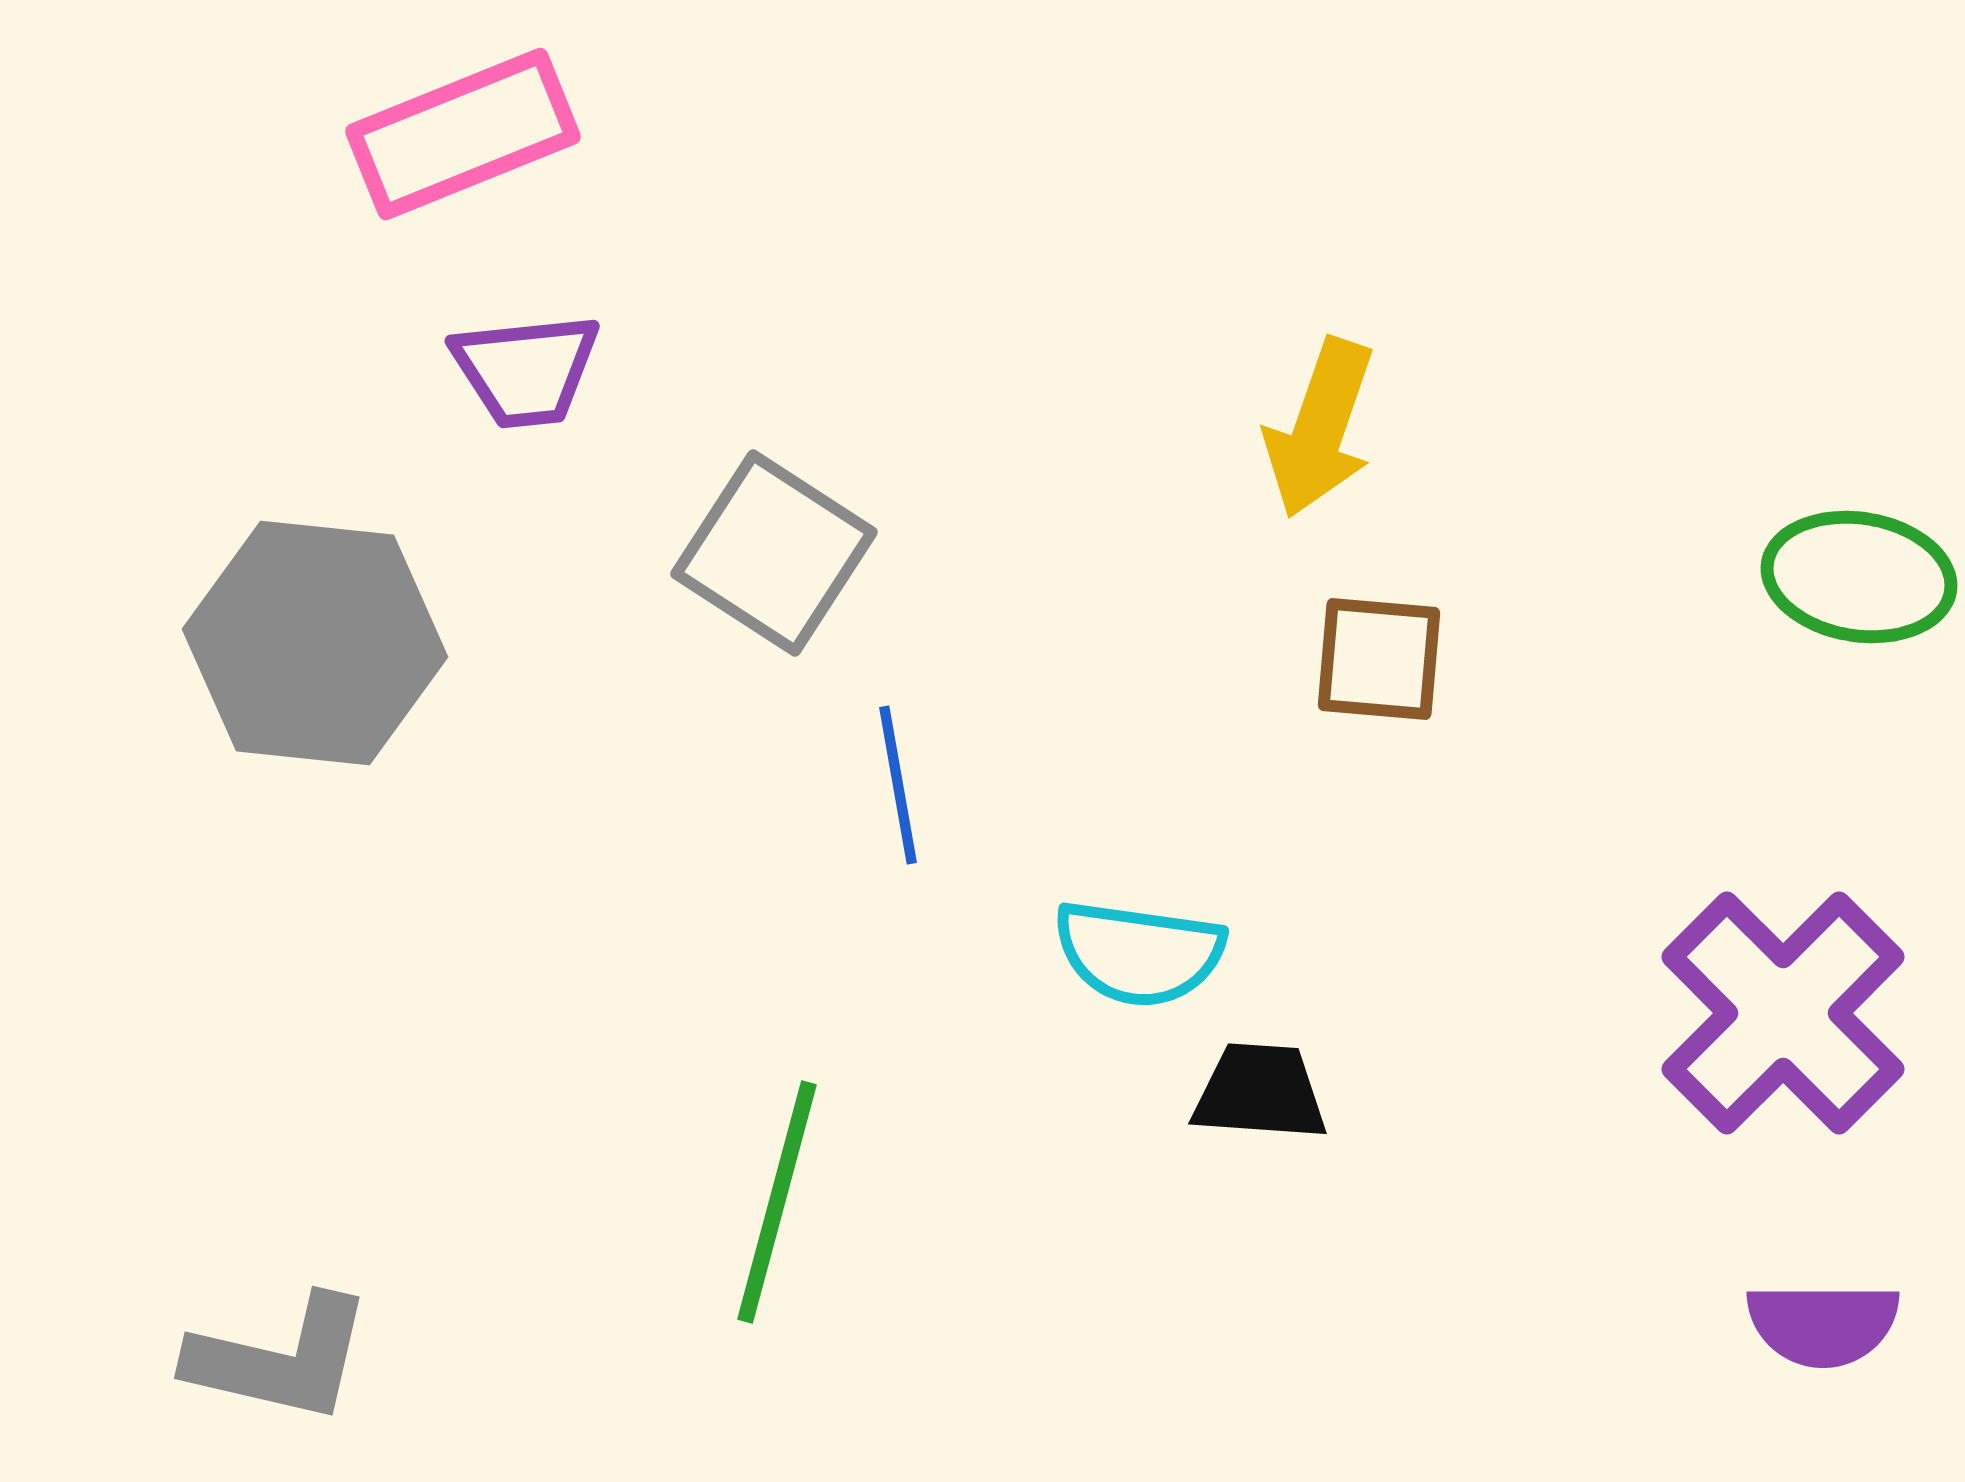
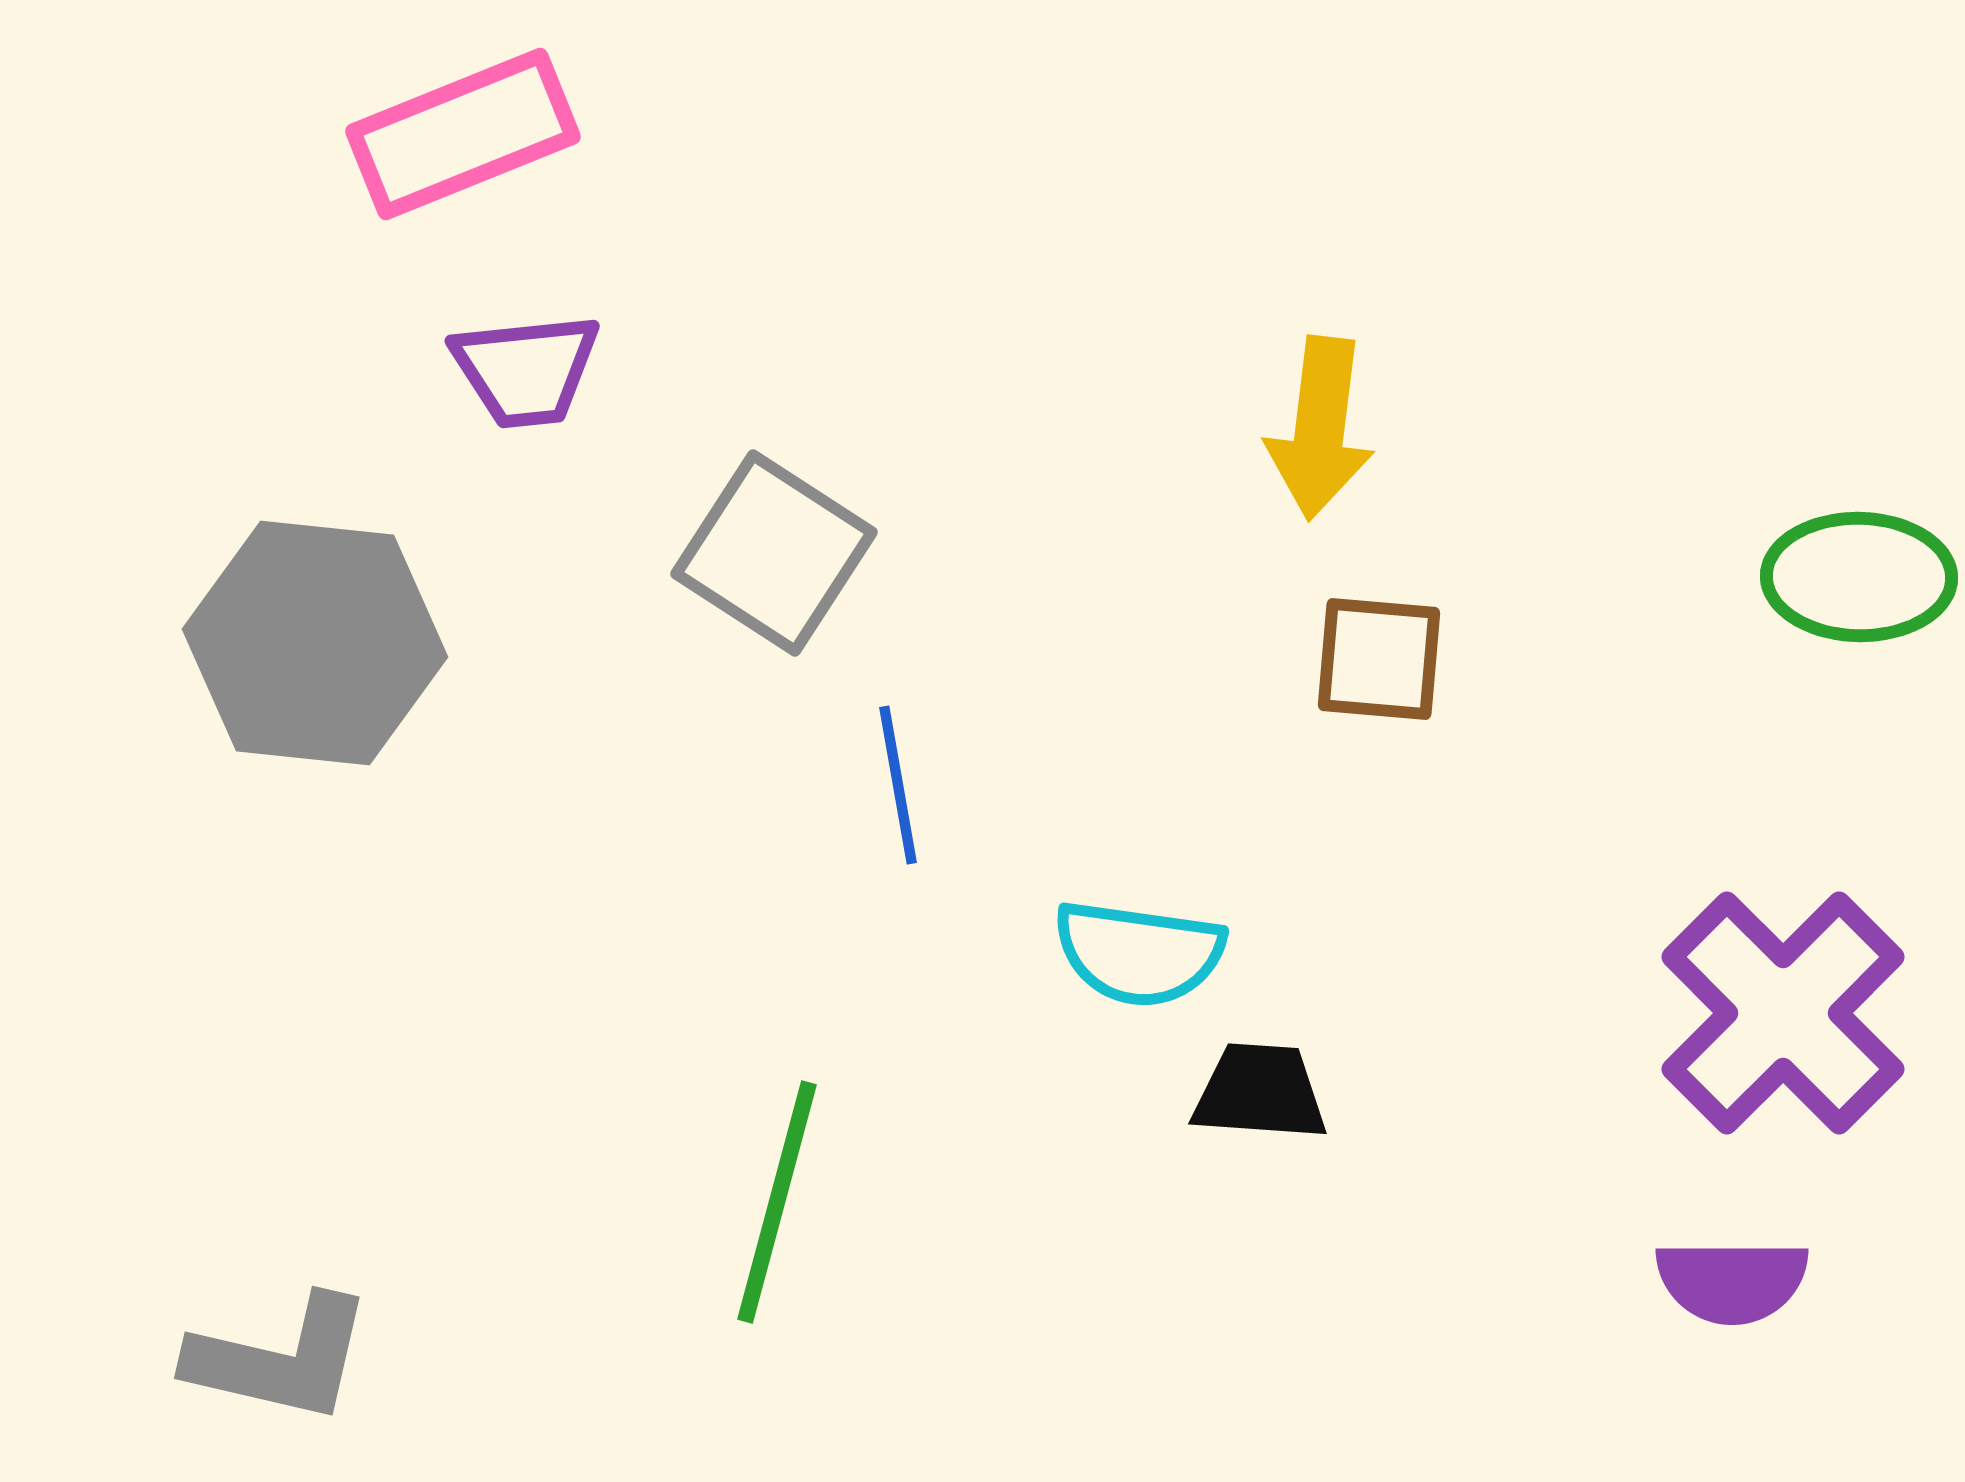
yellow arrow: rotated 12 degrees counterclockwise
green ellipse: rotated 8 degrees counterclockwise
purple semicircle: moved 91 px left, 43 px up
